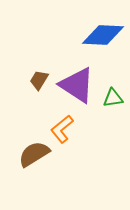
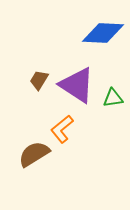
blue diamond: moved 2 px up
